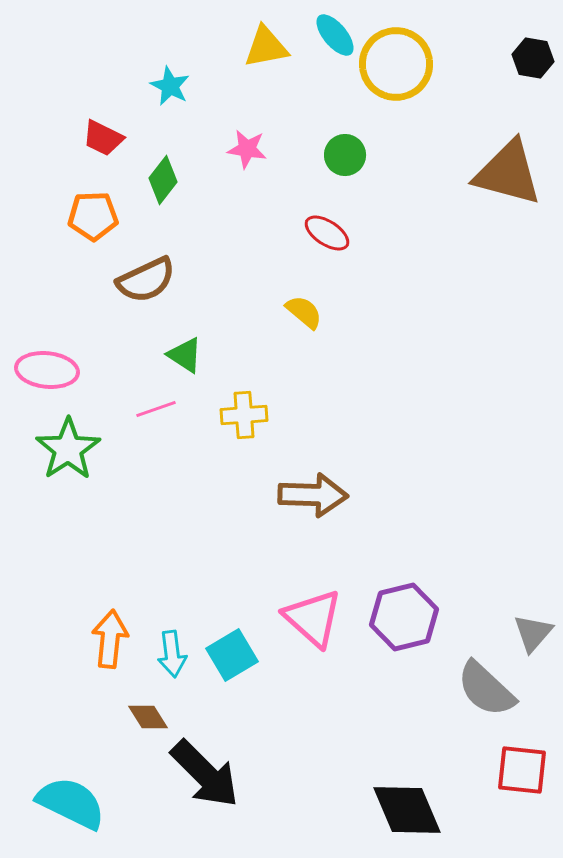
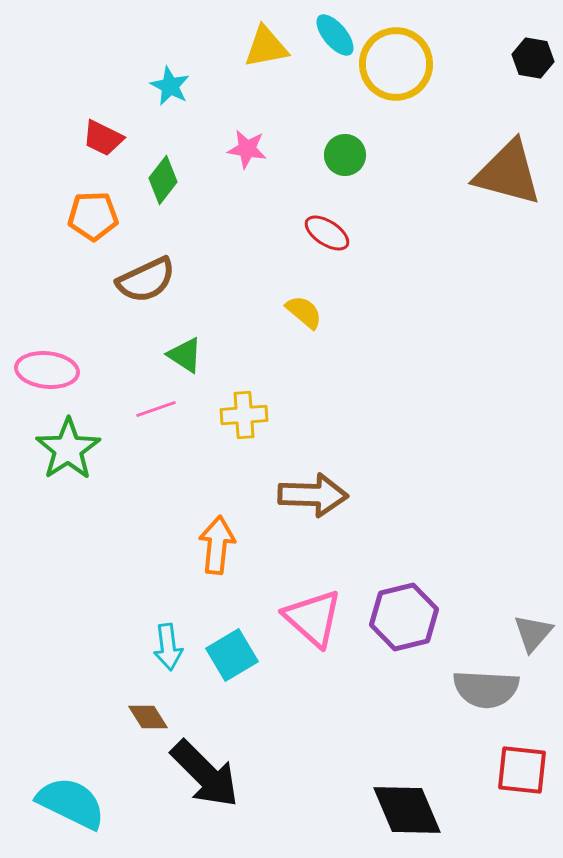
orange arrow: moved 107 px right, 94 px up
cyan arrow: moved 4 px left, 7 px up
gray semicircle: rotated 40 degrees counterclockwise
